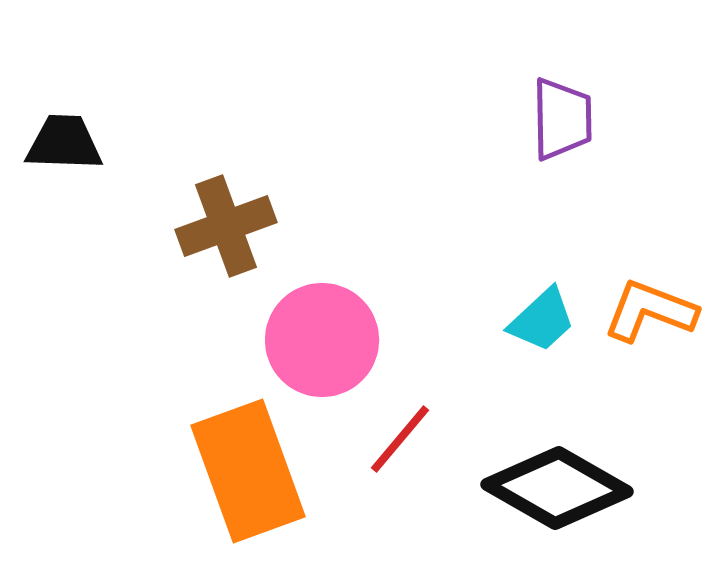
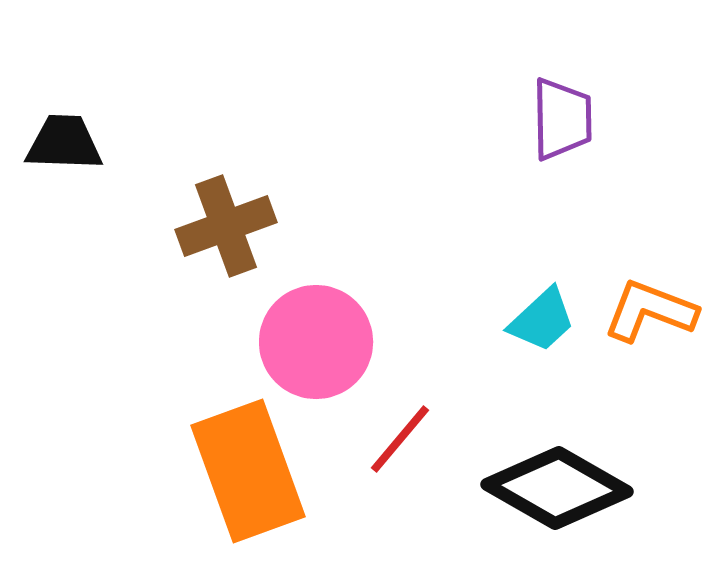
pink circle: moved 6 px left, 2 px down
